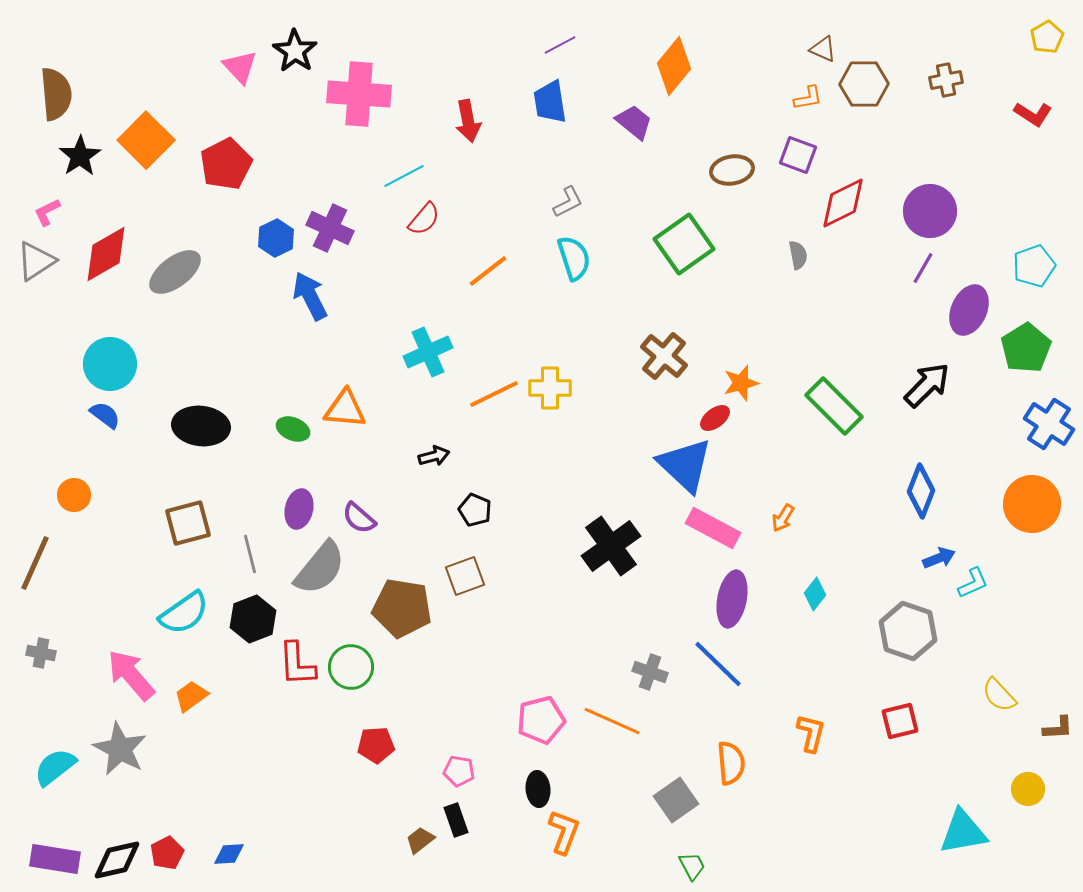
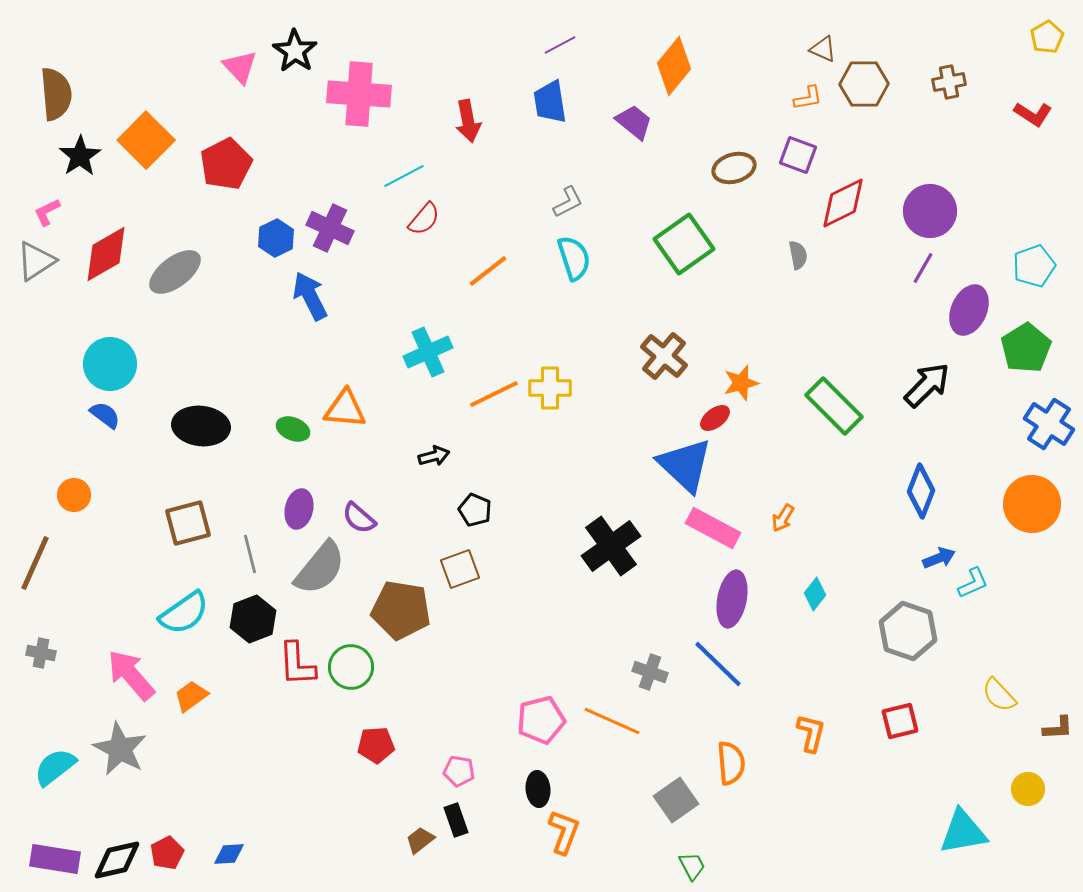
brown cross at (946, 80): moved 3 px right, 2 px down
brown ellipse at (732, 170): moved 2 px right, 2 px up; rotated 6 degrees counterclockwise
brown square at (465, 576): moved 5 px left, 7 px up
brown pentagon at (402, 608): moved 1 px left, 2 px down
